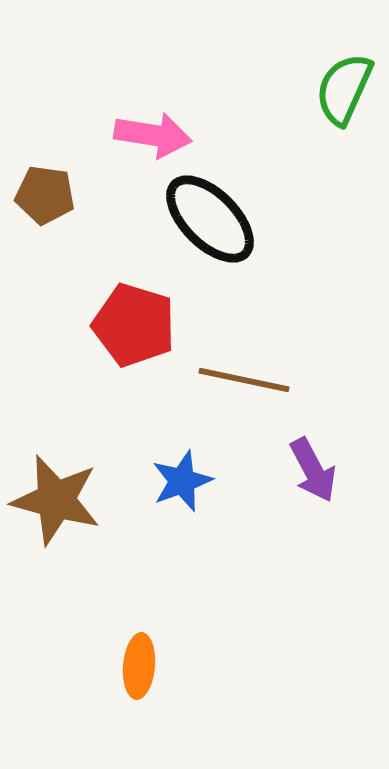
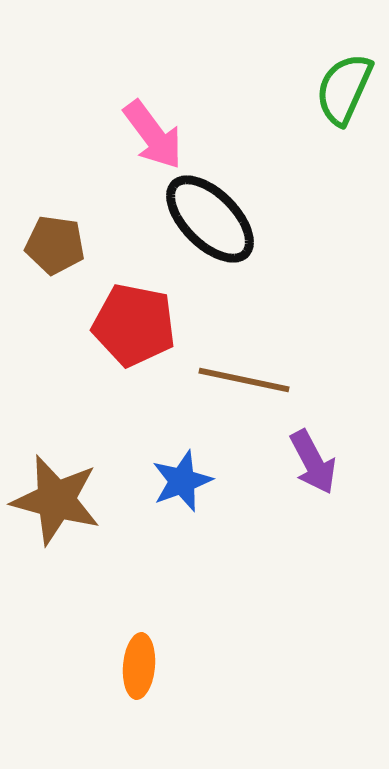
pink arrow: rotated 44 degrees clockwise
brown pentagon: moved 10 px right, 50 px down
red pentagon: rotated 6 degrees counterclockwise
purple arrow: moved 8 px up
